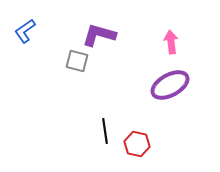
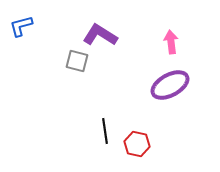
blue L-shape: moved 4 px left, 5 px up; rotated 20 degrees clockwise
purple L-shape: moved 1 px right; rotated 16 degrees clockwise
